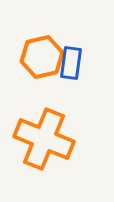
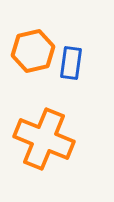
orange hexagon: moved 9 px left, 6 px up
